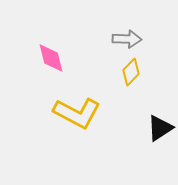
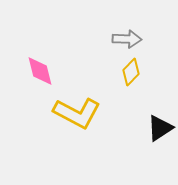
pink diamond: moved 11 px left, 13 px down
